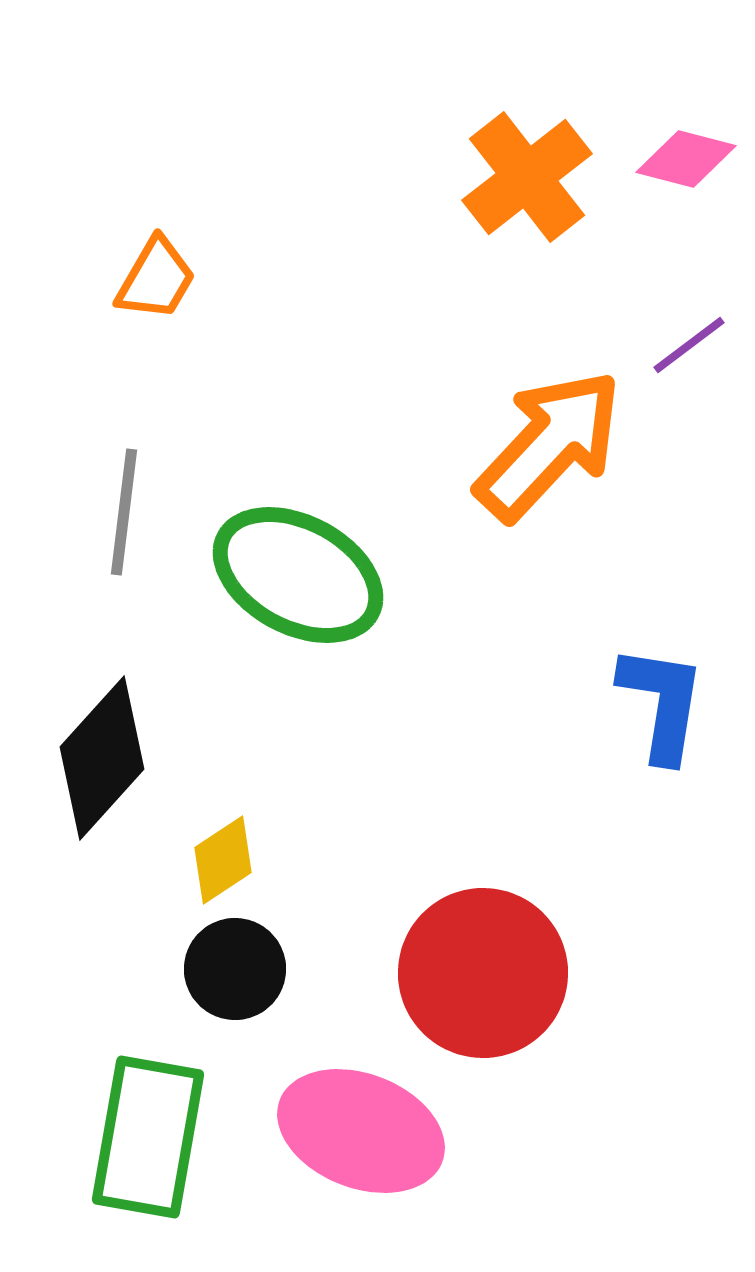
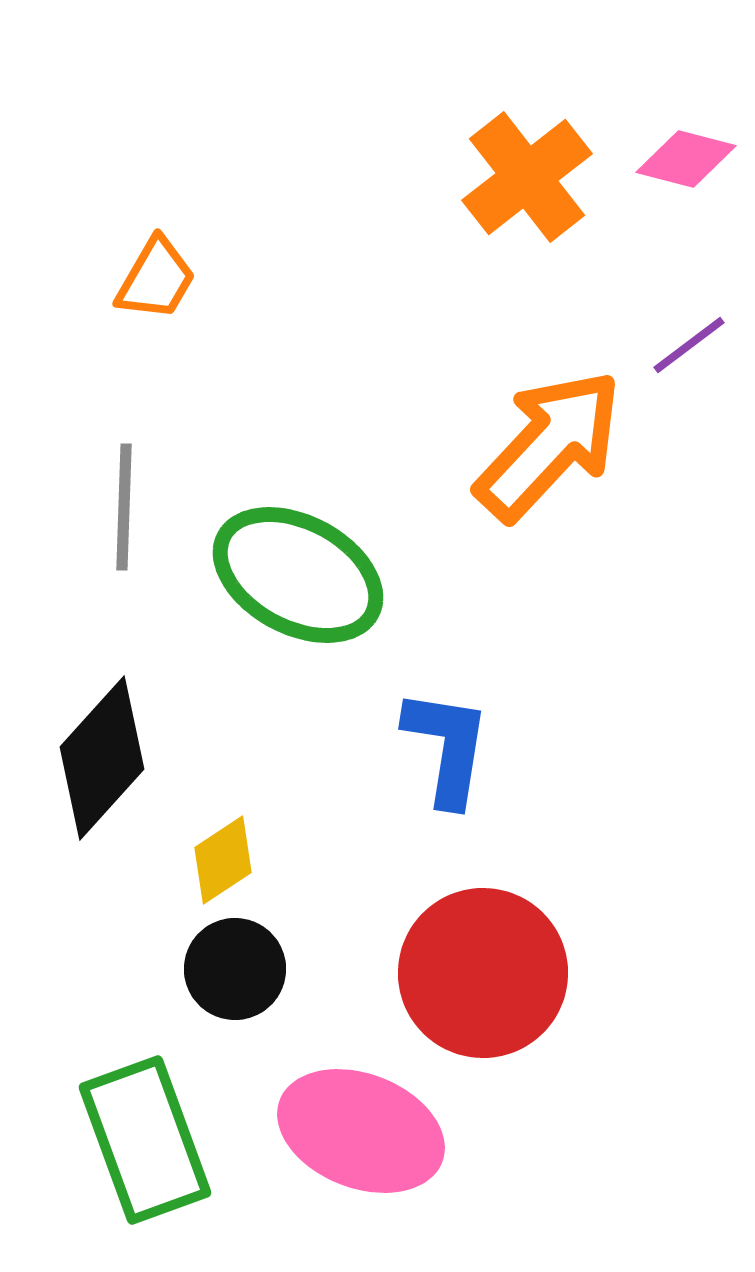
gray line: moved 5 px up; rotated 5 degrees counterclockwise
blue L-shape: moved 215 px left, 44 px down
green rectangle: moved 3 px left, 3 px down; rotated 30 degrees counterclockwise
